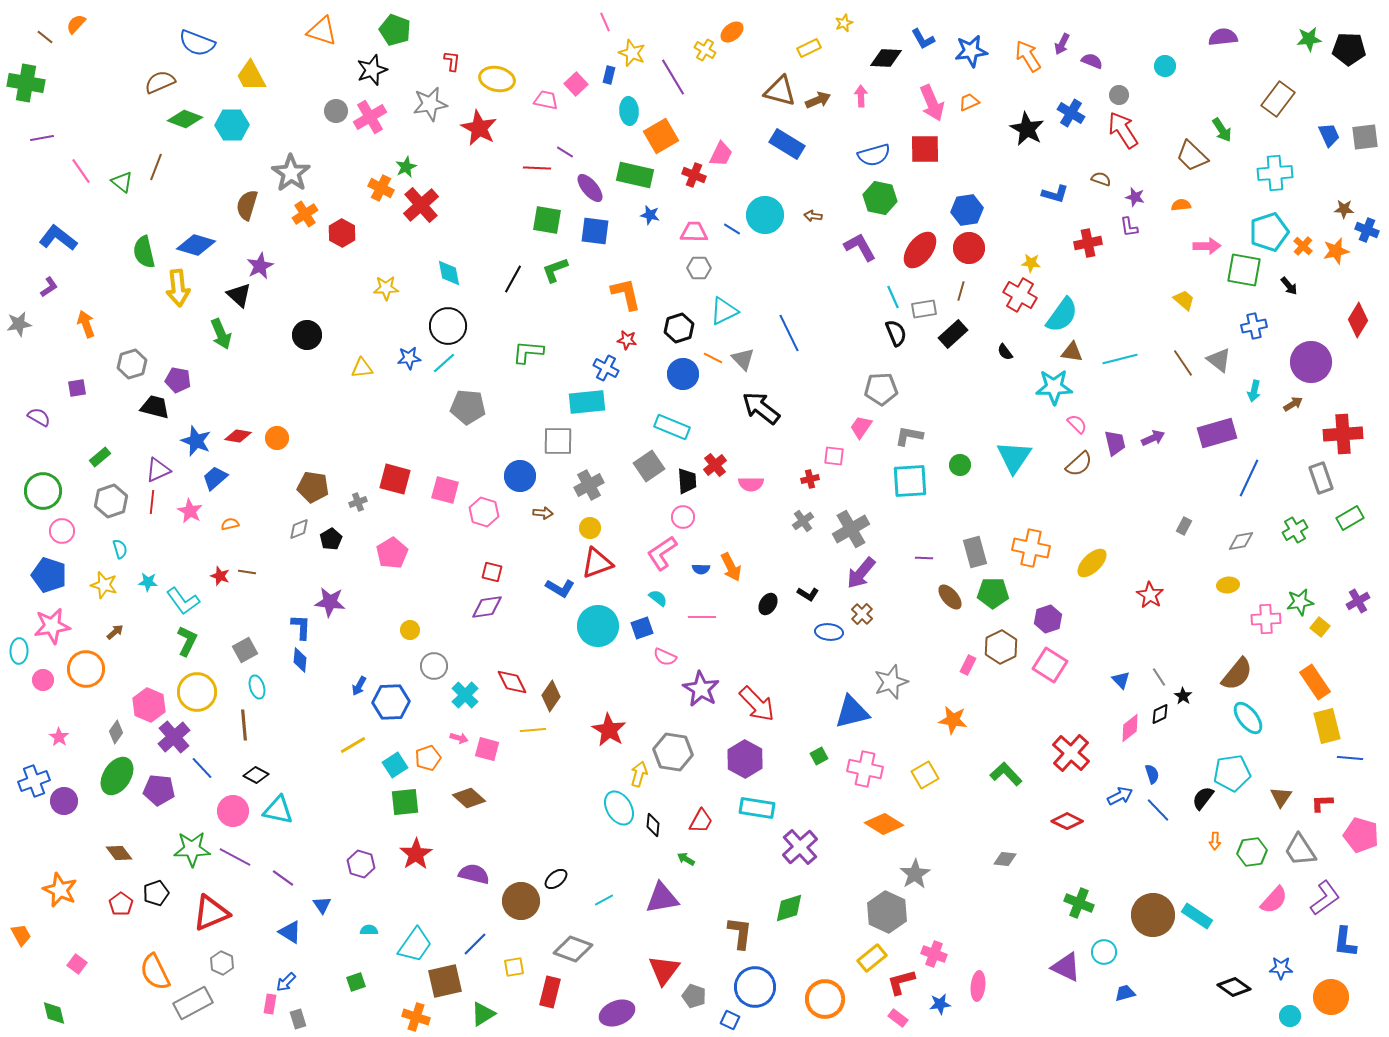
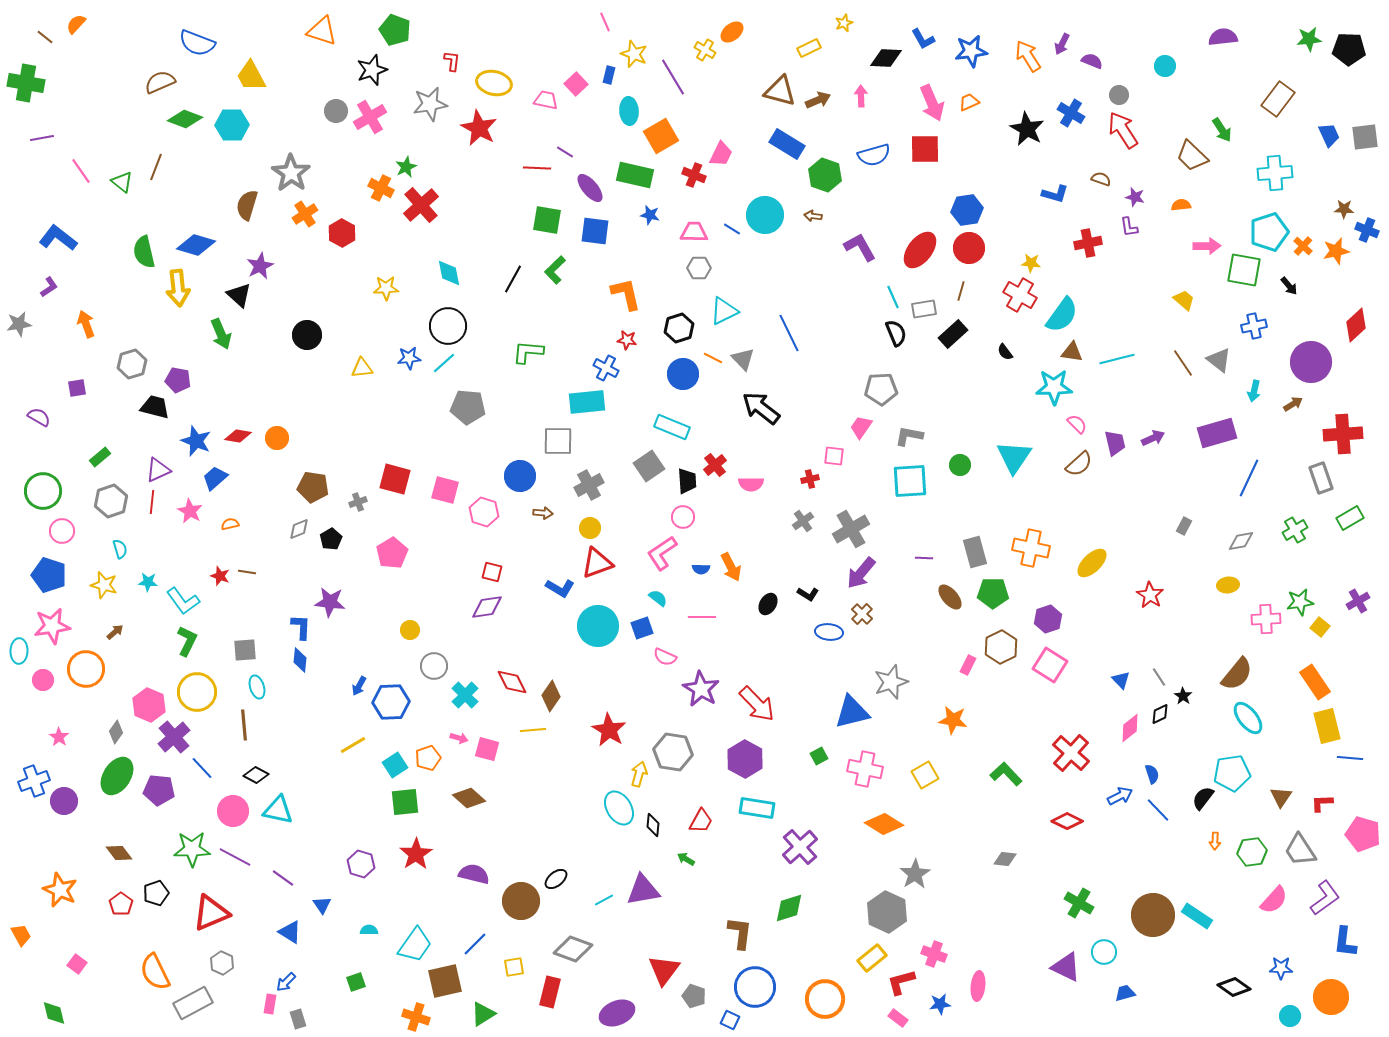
yellow star at (632, 53): moved 2 px right, 1 px down
yellow ellipse at (497, 79): moved 3 px left, 4 px down
green hexagon at (880, 198): moved 55 px left, 23 px up; rotated 8 degrees clockwise
green L-shape at (555, 270): rotated 24 degrees counterclockwise
red diamond at (1358, 320): moved 2 px left, 5 px down; rotated 16 degrees clockwise
cyan line at (1120, 359): moved 3 px left
gray square at (245, 650): rotated 25 degrees clockwise
pink pentagon at (1361, 835): moved 2 px right, 1 px up
purple triangle at (662, 898): moved 19 px left, 8 px up
green cross at (1079, 903): rotated 8 degrees clockwise
